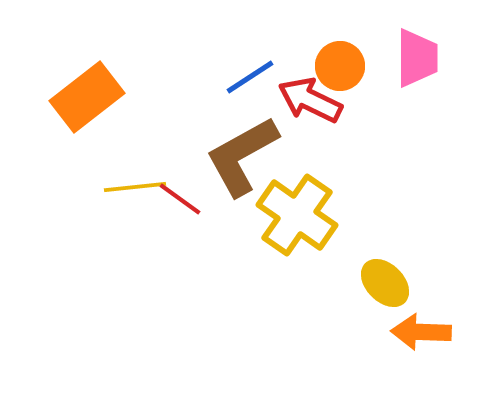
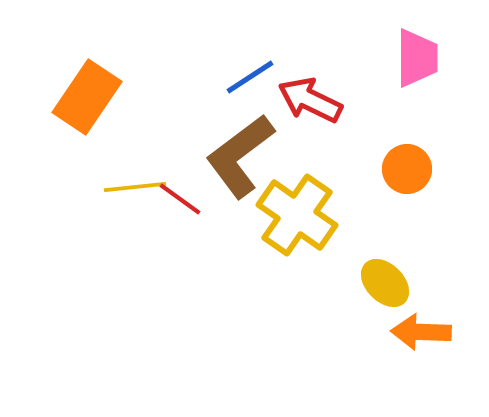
orange circle: moved 67 px right, 103 px down
orange rectangle: rotated 18 degrees counterclockwise
brown L-shape: moved 2 px left; rotated 8 degrees counterclockwise
